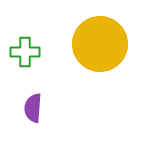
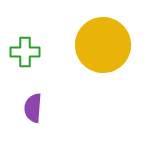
yellow circle: moved 3 px right, 1 px down
